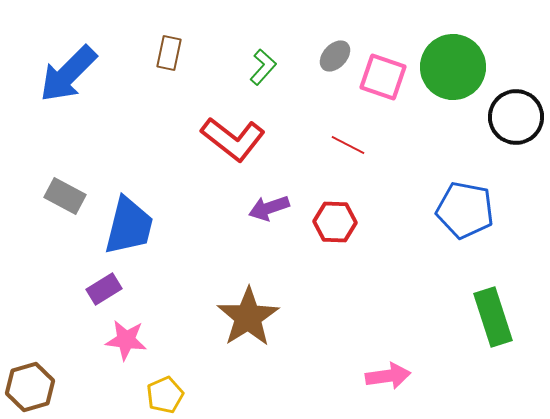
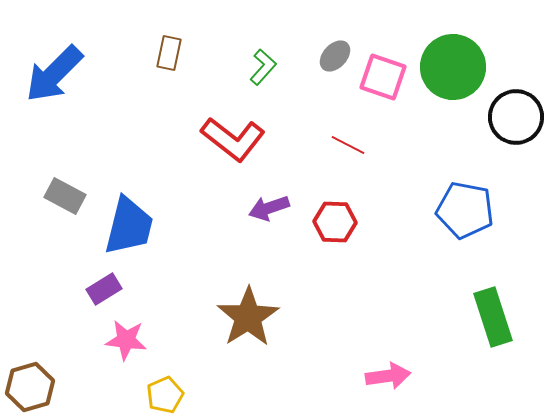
blue arrow: moved 14 px left
